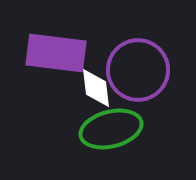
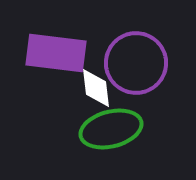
purple circle: moved 2 px left, 7 px up
